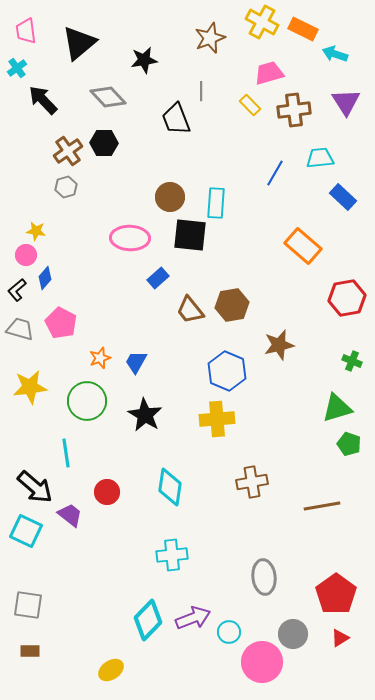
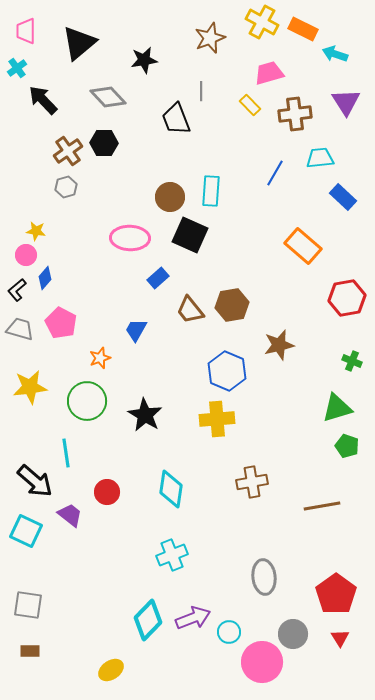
pink trapezoid at (26, 31): rotated 8 degrees clockwise
brown cross at (294, 110): moved 1 px right, 4 px down
cyan rectangle at (216, 203): moved 5 px left, 12 px up
black square at (190, 235): rotated 18 degrees clockwise
blue trapezoid at (136, 362): moved 32 px up
green pentagon at (349, 444): moved 2 px left, 2 px down
black arrow at (35, 487): moved 6 px up
cyan diamond at (170, 487): moved 1 px right, 2 px down
cyan cross at (172, 555): rotated 16 degrees counterclockwise
red triangle at (340, 638): rotated 30 degrees counterclockwise
